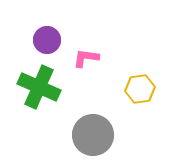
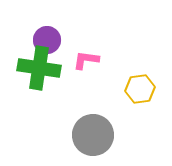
pink L-shape: moved 2 px down
green cross: moved 19 px up; rotated 15 degrees counterclockwise
